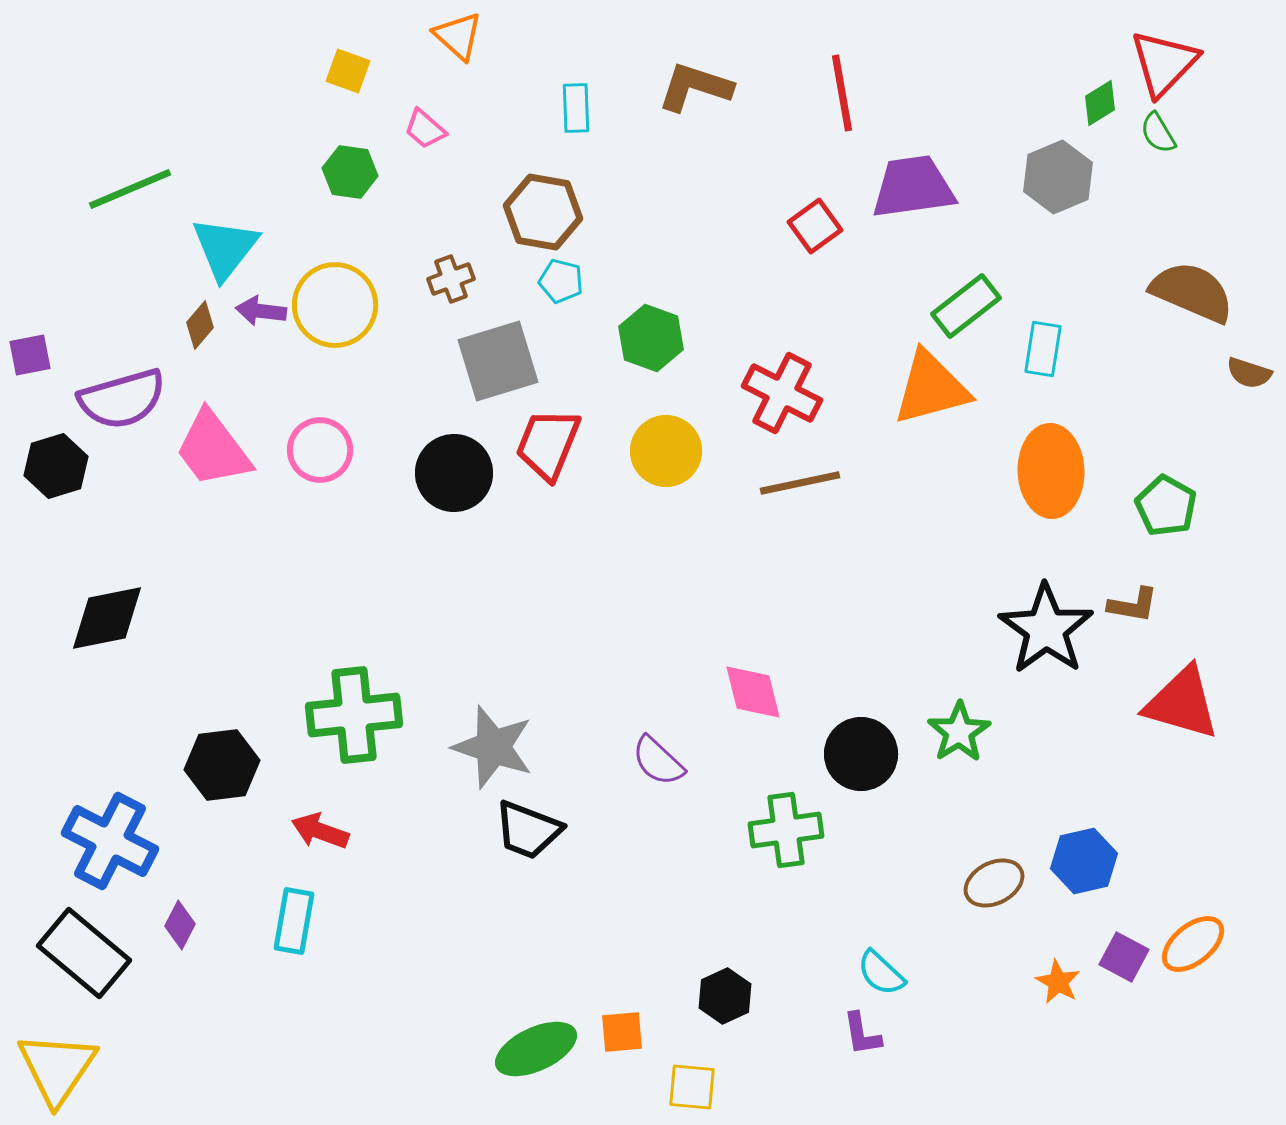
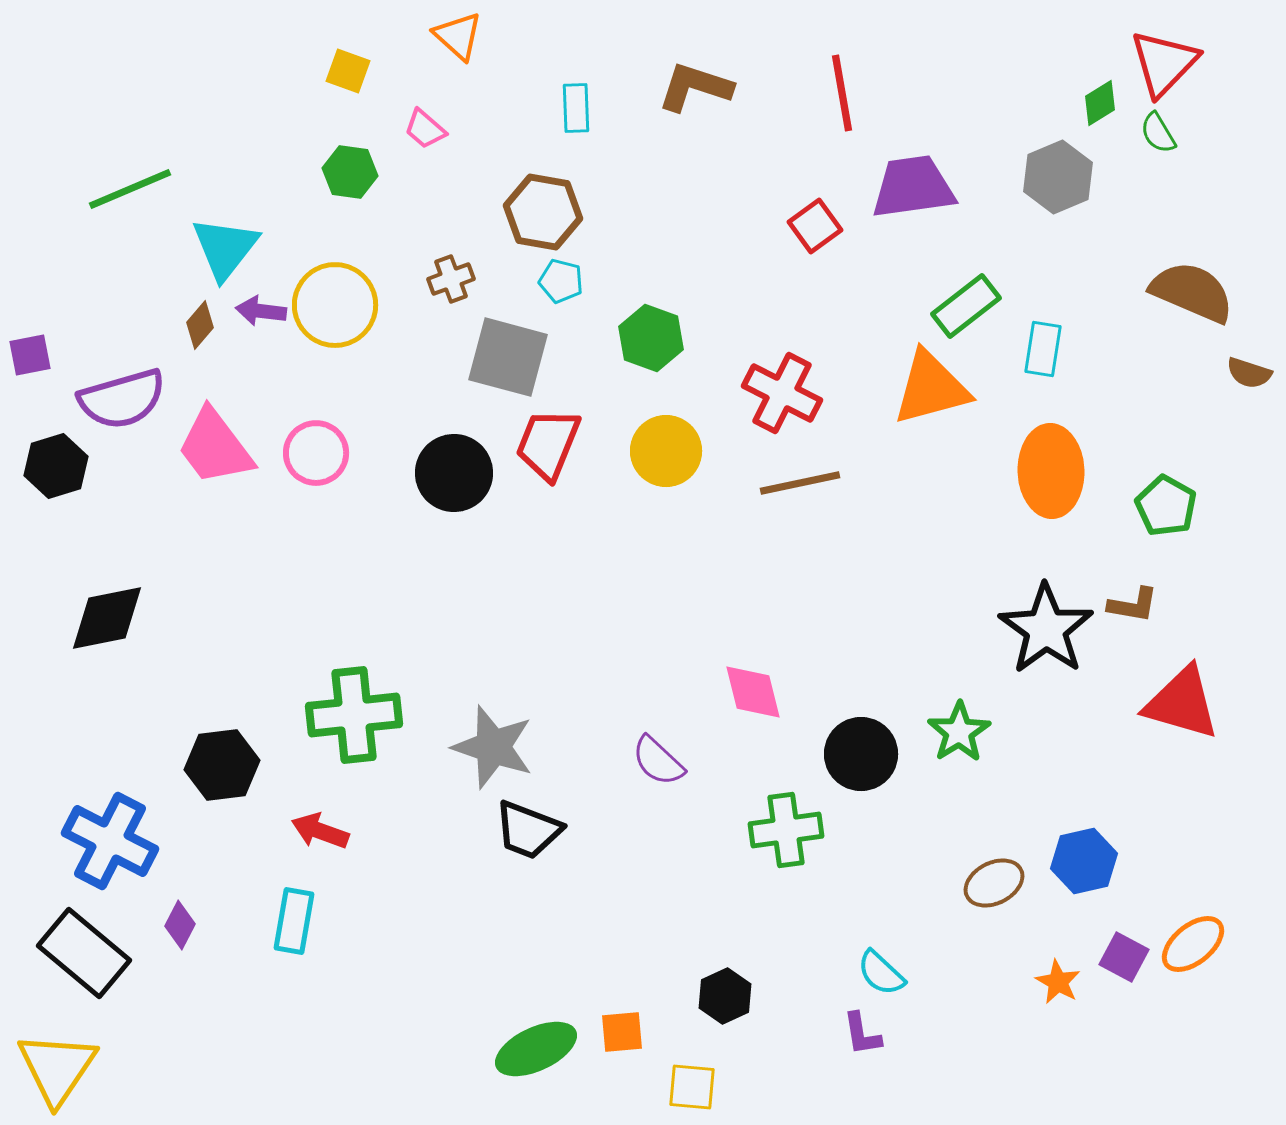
gray square at (498, 361): moved 10 px right, 4 px up; rotated 32 degrees clockwise
pink trapezoid at (213, 449): moved 2 px right, 2 px up
pink circle at (320, 450): moved 4 px left, 3 px down
